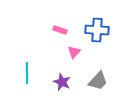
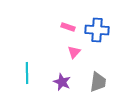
pink rectangle: moved 8 px right, 3 px up
gray trapezoid: moved 1 px down; rotated 35 degrees counterclockwise
